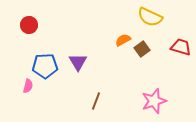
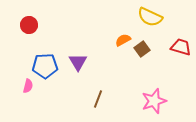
brown line: moved 2 px right, 2 px up
